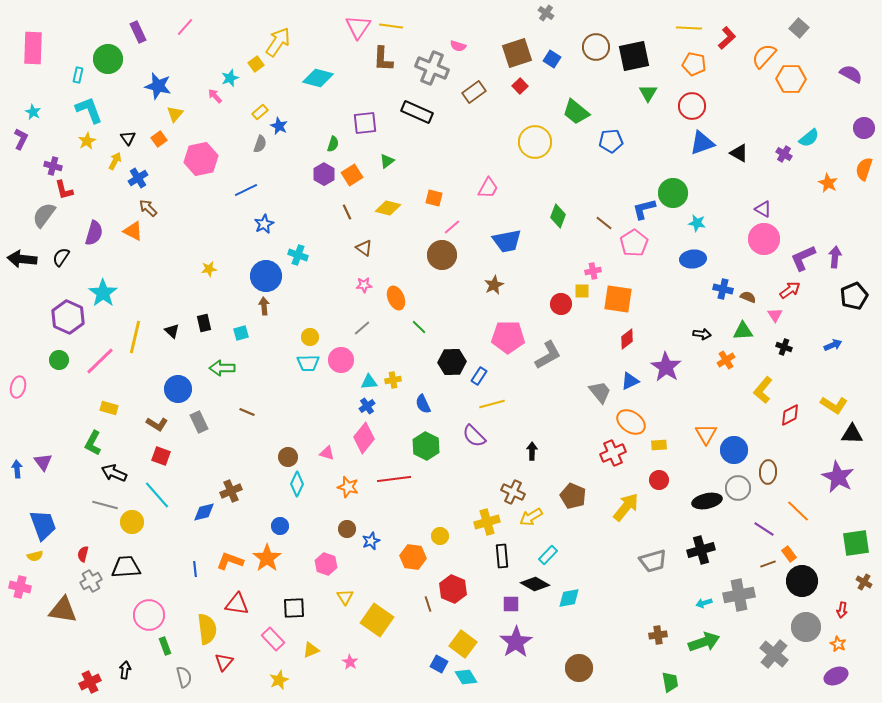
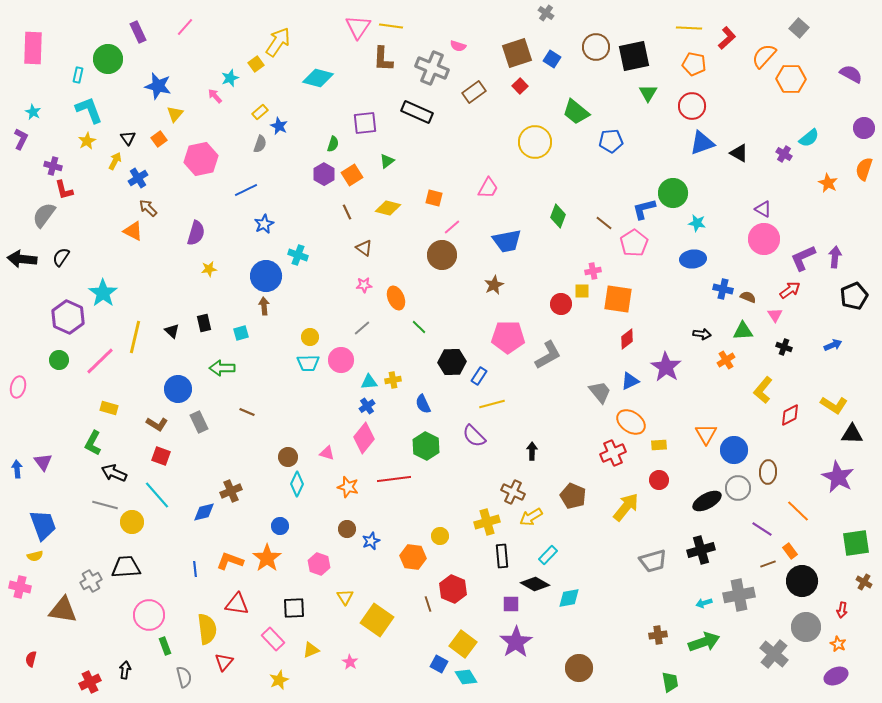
purple semicircle at (94, 233): moved 102 px right
black ellipse at (707, 501): rotated 16 degrees counterclockwise
purple line at (764, 529): moved 2 px left
red semicircle at (83, 554): moved 52 px left, 105 px down
orange rectangle at (789, 554): moved 1 px right, 3 px up
pink hexagon at (326, 564): moved 7 px left
